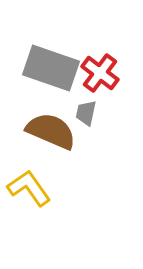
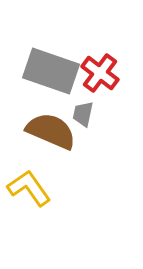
gray rectangle: moved 3 px down
gray trapezoid: moved 3 px left, 1 px down
